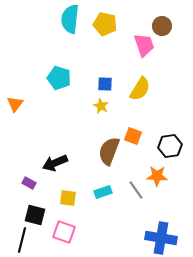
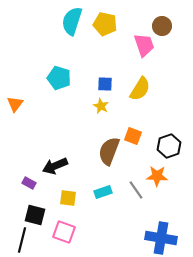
cyan semicircle: moved 2 px right, 2 px down; rotated 12 degrees clockwise
black hexagon: moved 1 px left; rotated 10 degrees counterclockwise
black arrow: moved 3 px down
